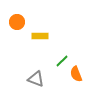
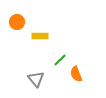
green line: moved 2 px left, 1 px up
gray triangle: rotated 30 degrees clockwise
